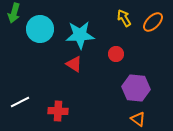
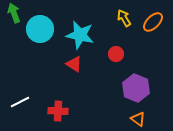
green arrow: rotated 144 degrees clockwise
cyan star: rotated 16 degrees clockwise
purple hexagon: rotated 16 degrees clockwise
